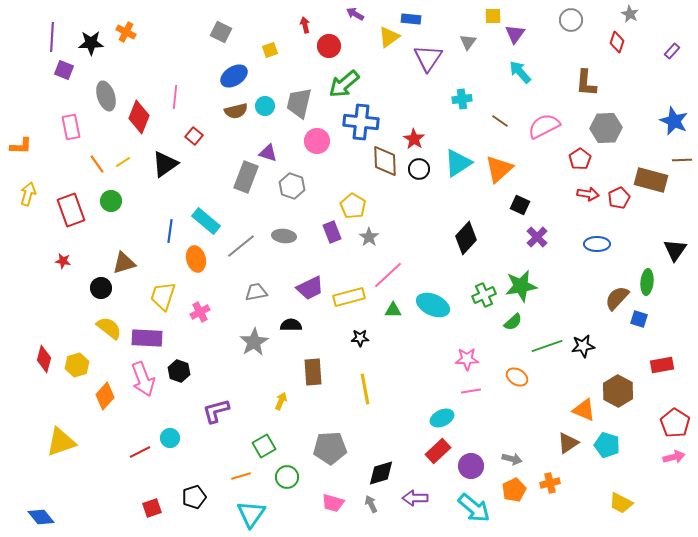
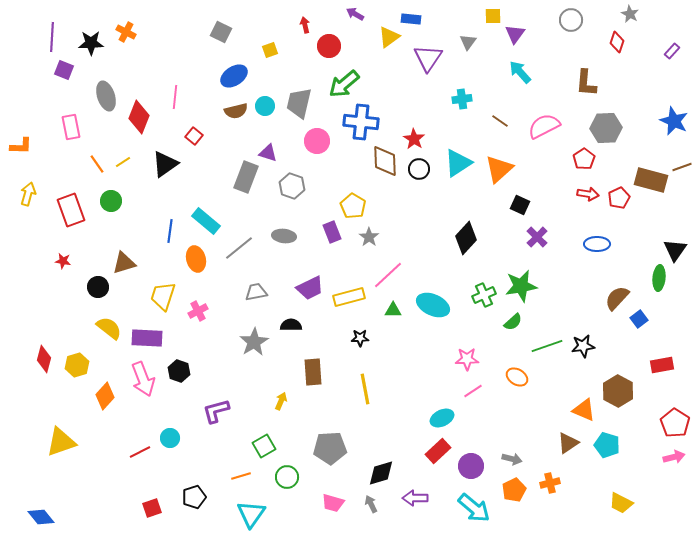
red pentagon at (580, 159): moved 4 px right
brown line at (682, 160): moved 7 px down; rotated 18 degrees counterclockwise
gray line at (241, 246): moved 2 px left, 2 px down
green ellipse at (647, 282): moved 12 px right, 4 px up
black circle at (101, 288): moved 3 px left, 1 px up
pink cross at (200, 312): moved 2 px left, 1 px up
blue square at (639, 319): rotated 36 degrees clockwise
pink line at (471, 391): moved 2 px right; rotated 24 degrees counterclockwise
